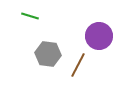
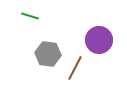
purple circle: moved 4 px down
brown line: moved 3 px left, 3 px down
